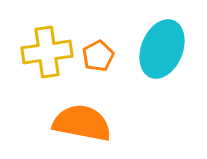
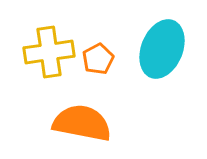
yellow cross: moved 2 px right
orange pentagon: moved 3 px down
